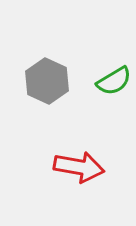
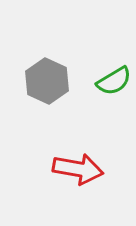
red arrow: moved 1 px left, 2 px down
